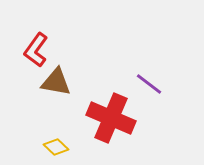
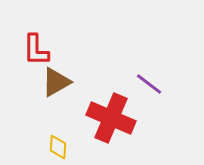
red L-shape: rotated 36 degrees counterclockwise
brown triangle: rotated 40 degrees counterclockwise
yellow diamond: moved 2 px right; rotated 50 degrees clockwise
